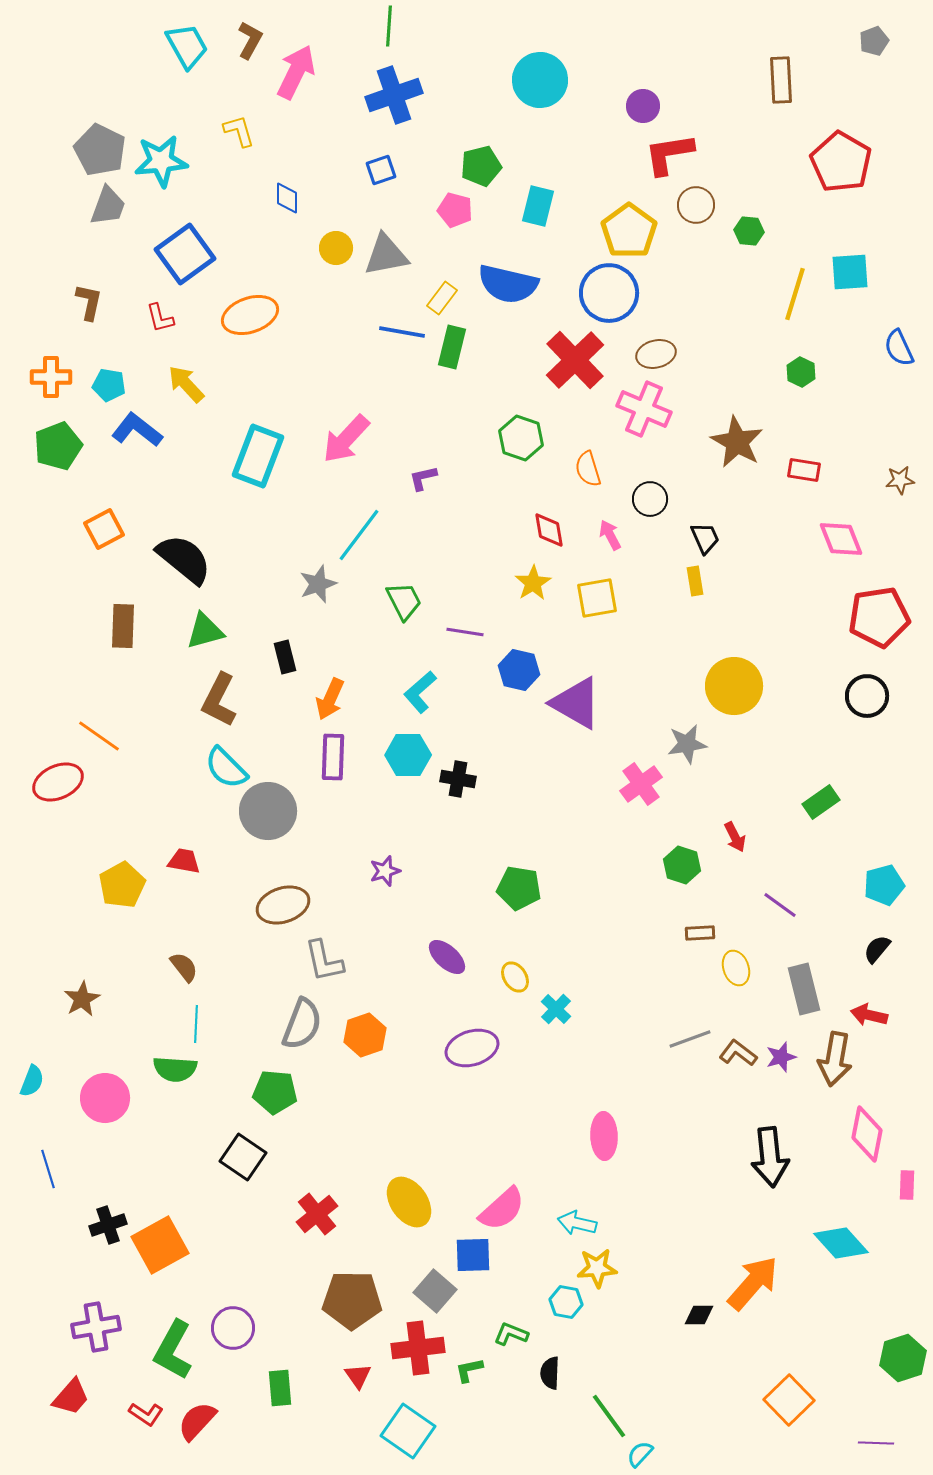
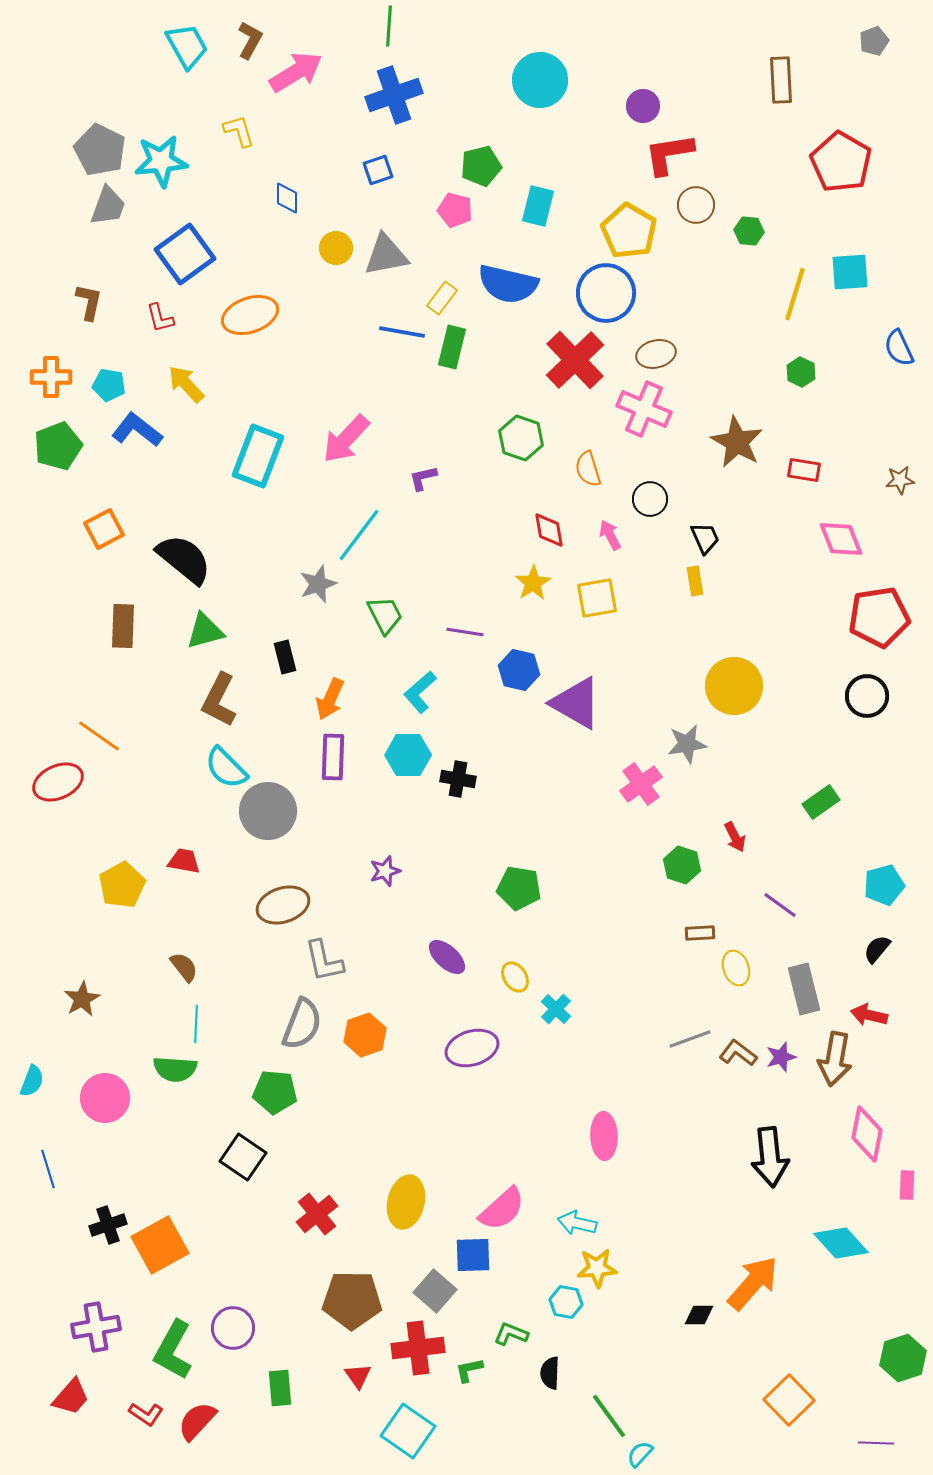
pink arrow at (296, 72): rotated 32 degrees clockwise
blue square at (381, 170): moved 3 px left
yellow pentagon at (629, 231): rotated 6 degrees counterclockwise
blue circle at (609, 293): moved 3 px left
green trapezoid at (404, 601): moved 19 px left, 14 px down
yellow ellipse at (409, 1202): moved 3 px left; rotated 48 degrees clockwise
